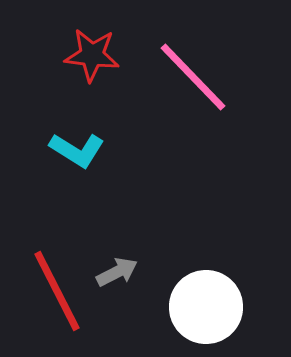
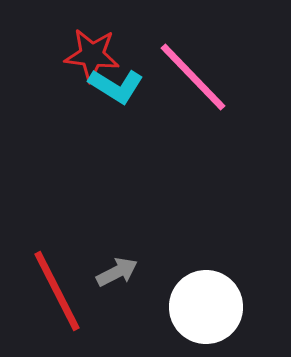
cyan L-shape: moved 39 px right, 64 px up
